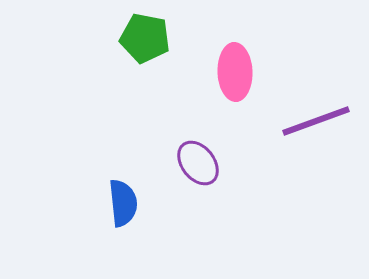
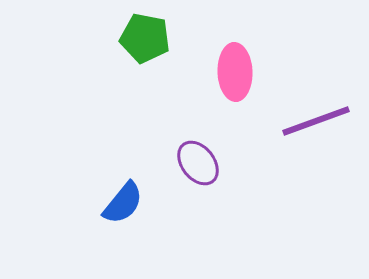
blue semicircle: rotated 45 degrees clockwise
